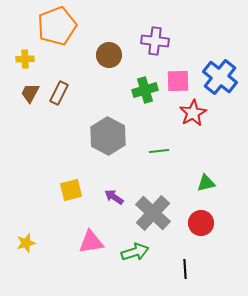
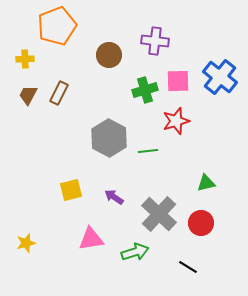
brown trapezoid: moved 2 px left, 2 px down
red star: moved 17 px left, 8 px down; rotated 12 degrees clockwise
gray hexagon: moved 1 px right, 2 px down
green line: moved 11 px left
gray cross: moved 6 px right, 1 px down
pink triangle: moved 3 px up
black line: moved 3 px right, 2 px up; rotated 54 degrees counterclockwise
